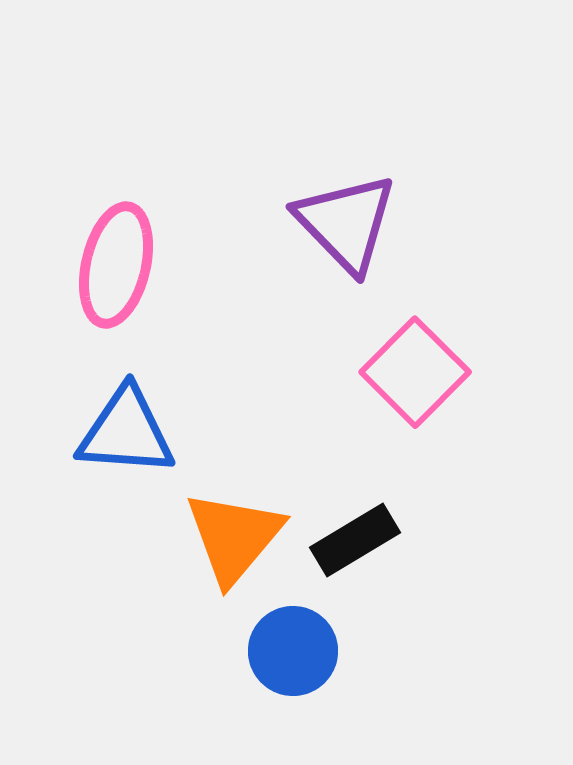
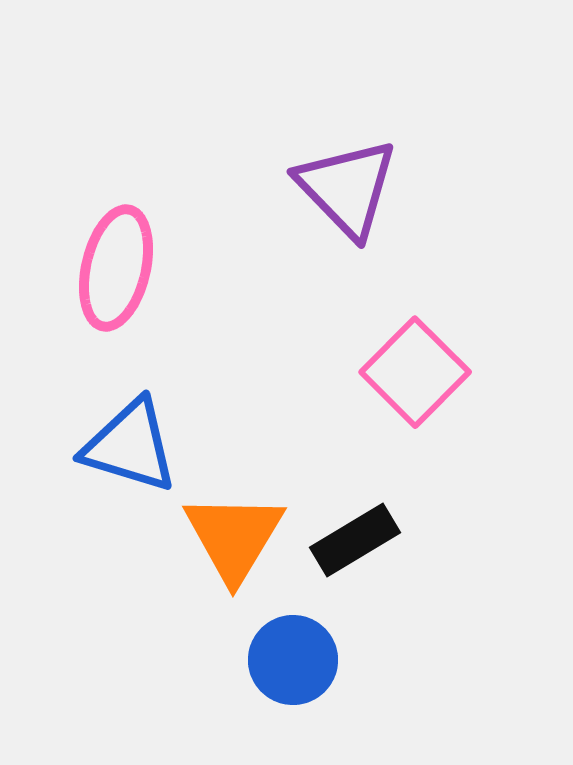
purple triangle: moved 1 px right, 35 px up
pink ellipse: moved 3 px down
blue triangle: moved 4 px right, 14 px down; rotated 13 degrees clockwise
orange triangle: rotated 9 degrees counterclockwise
blue circle: moved 9 px down
